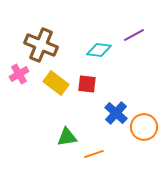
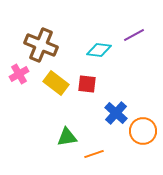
orange circle: moved 1 px left, 4 px down
